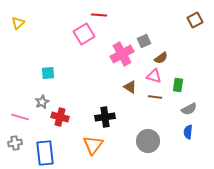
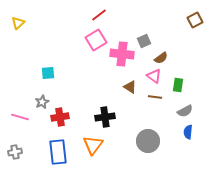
red line: rotated 42 degrees counterclockwise
pink square: moved 12 px right, 6 px down
pink cross: rotated 35 degrees clockwise
pink triangle: rotated 21 degrees clockwise
gray semicircle: moved 4 px left, 2 px down
red cross: rotated 24 degrees counterclockwise
gray cross: moved 9 px down
blue rectangle: moved 13 px right, 1 px up
